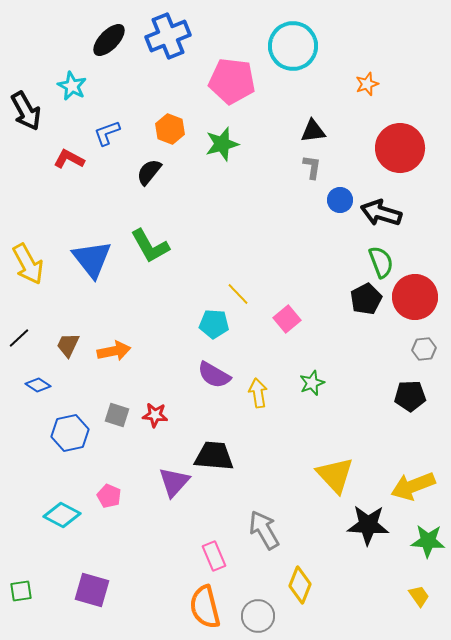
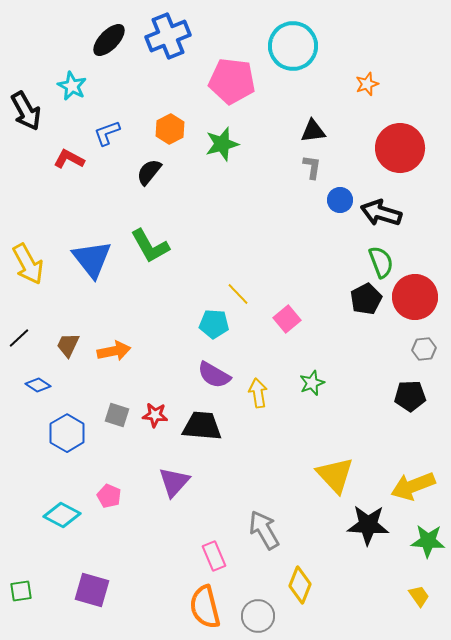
orange hexagon at (170, 129): rotated 12 degrees clockwise
blue hexagon at (70, 433): moved 3 px left; rotated 18 degrees counterclockwise
black trapezoid at (214, 456): moved 12 px left, 30 px up
